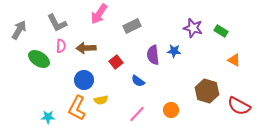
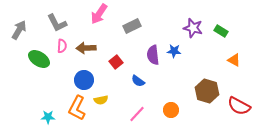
pink semicircle: moved 1 px right
